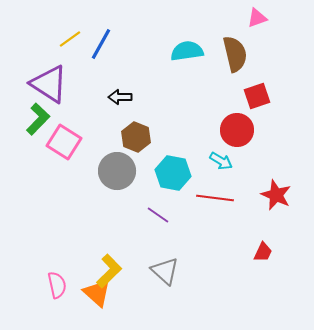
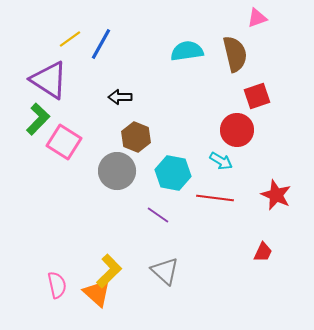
purple triangle: moved 4 px up
